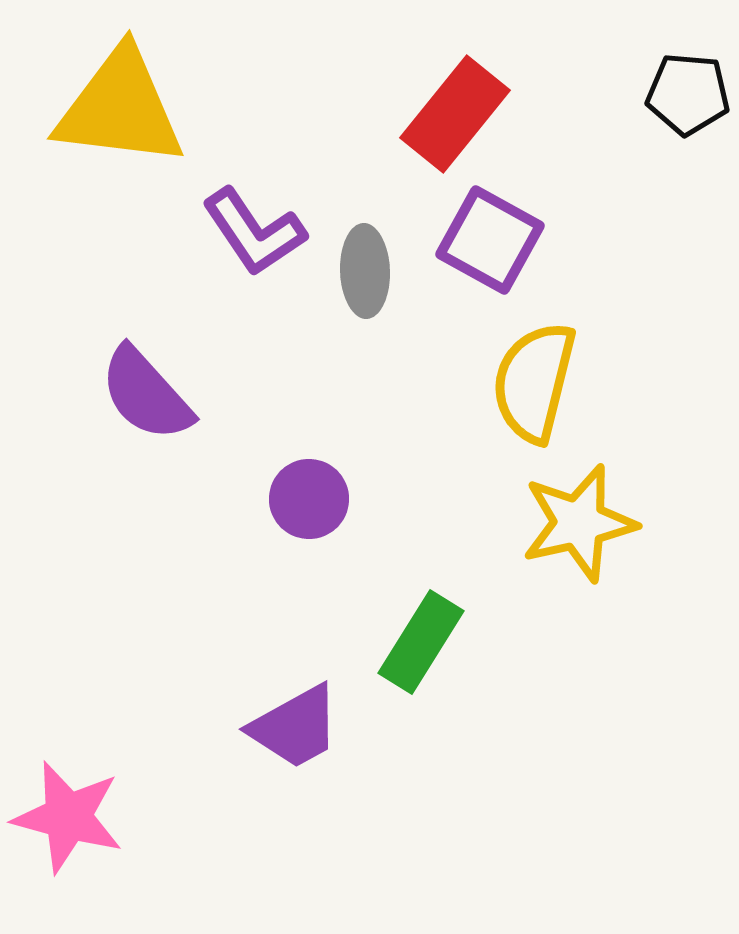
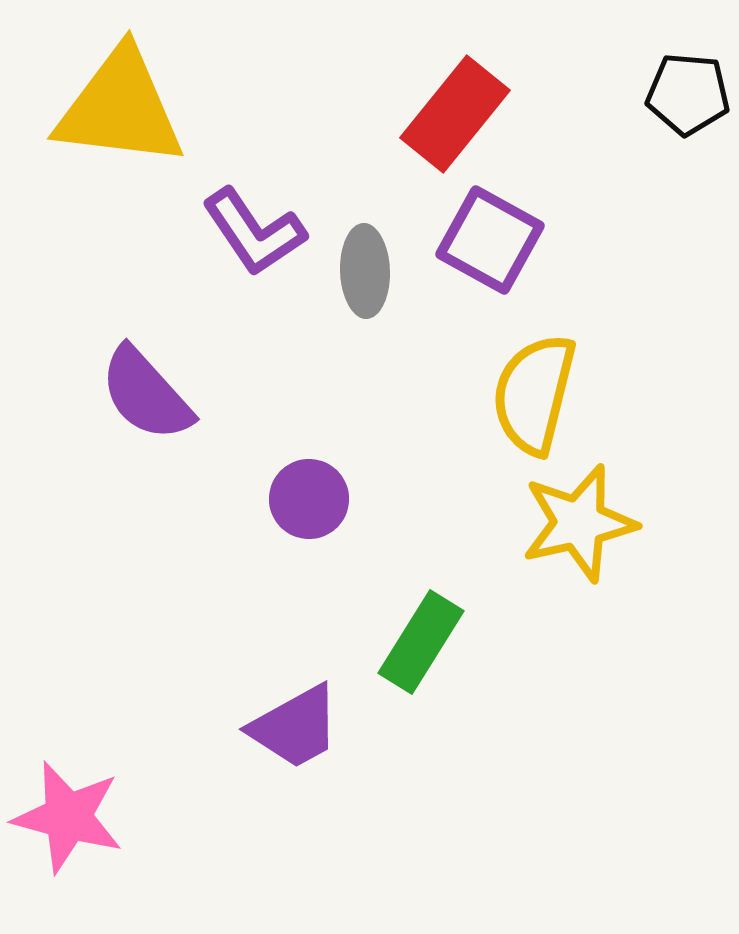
yellow semicircle: moved 12 px down
